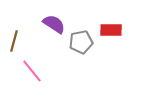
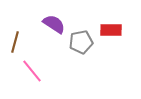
brown line: moved 1 px right, 1 px down
